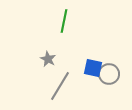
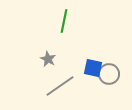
gray line: rotated 24 degrees clockwise
